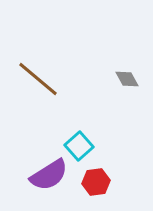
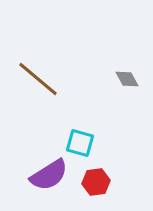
cyan square: moved 1 px right, 3 px up; rotated 32 degrees counterclockwise
